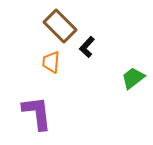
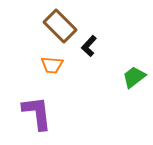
black L-shape: moved 2 px right, 1 px up
orange trapezoid: moved 1 px right, 3 px down; rotated 90 degrees counterclockwise
green trapezoid: moved 1 px right, 1 px up
